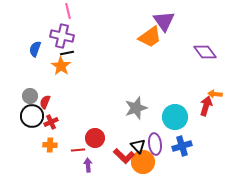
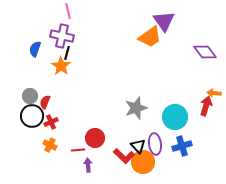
black line: rotated 64 degrees counterclockwise
orange arrow: moved 1 px left, 1 px up
orange cross: rotated 24 degrees clockwise
